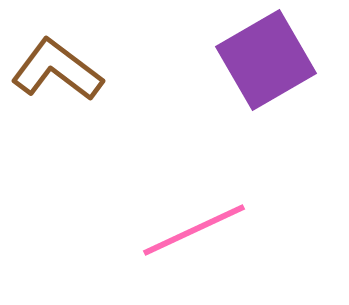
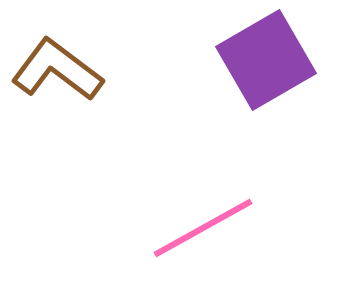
pink line: moved 9 px right, 2 px up; rotated 4 degrees counterclockwise
